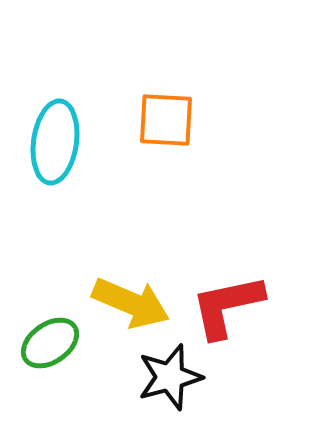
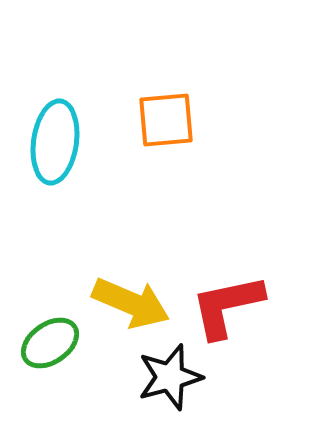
orange square: rotated 8 degrees counterclockwise
